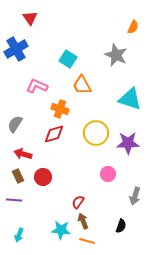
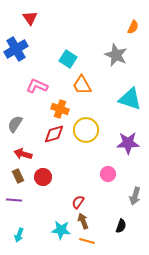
yellow circle: moved 10 px left, 3 px up
